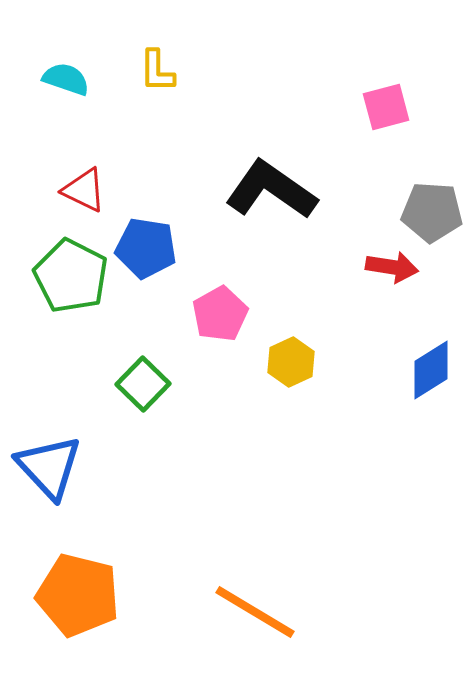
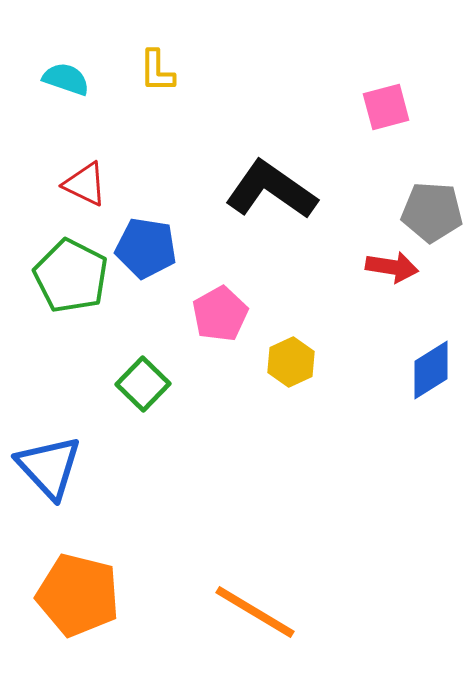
red triangle: moved 1 px right, 6 px up
